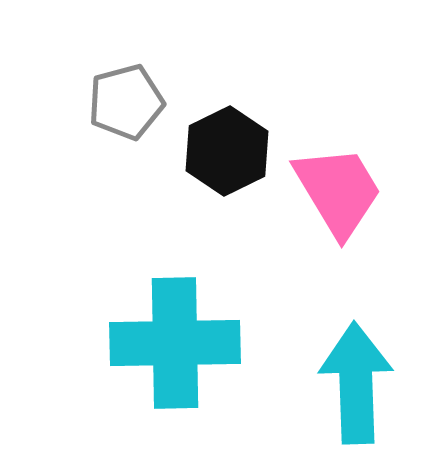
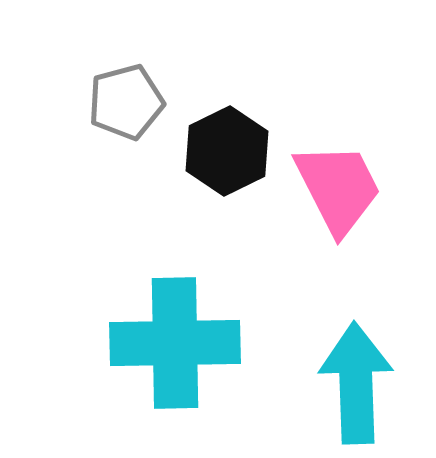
pink trapezoid: moved 3 px up; rotated 4 degrees clockwise
